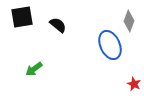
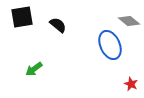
gray diamond: rotated 70 degrees counterclockwise
red star: moved 3 px left
